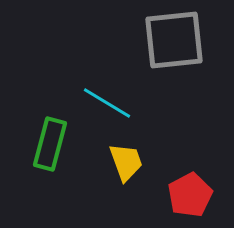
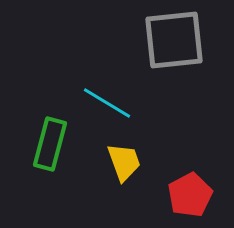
yellow trapezoid: moved 2 px left
